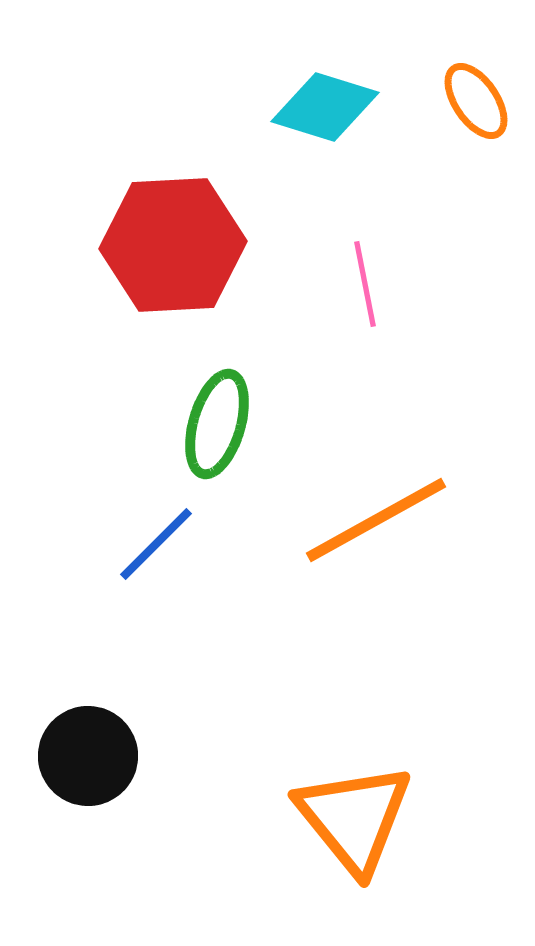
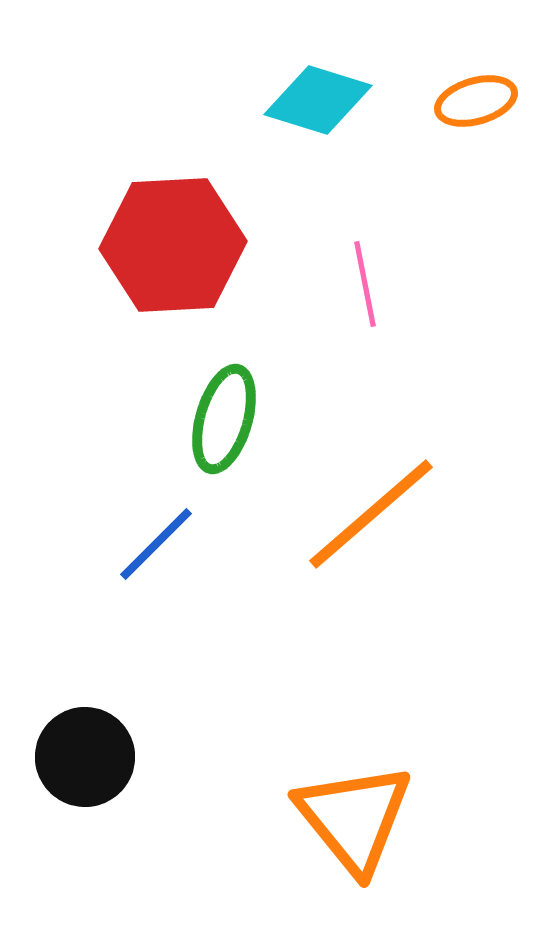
orange ellipse: rotated 72 degrees counterclockwise
cyan diamond: moved 7 px left, 7 px up
green ellipse: moved 7 px right, 5 px up
orange line: moved 5 px left, 6 px up; rotated 12 degrees counterclockwise
black circle: moved 3 px left, 1 px down
